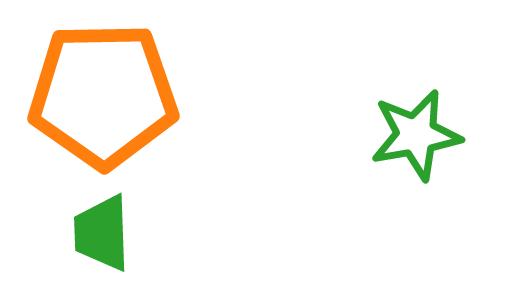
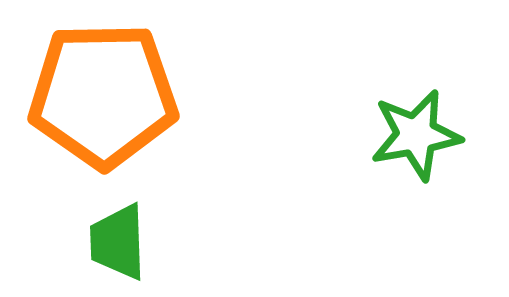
green trapezoid: moved 16 px right, 9 px down
